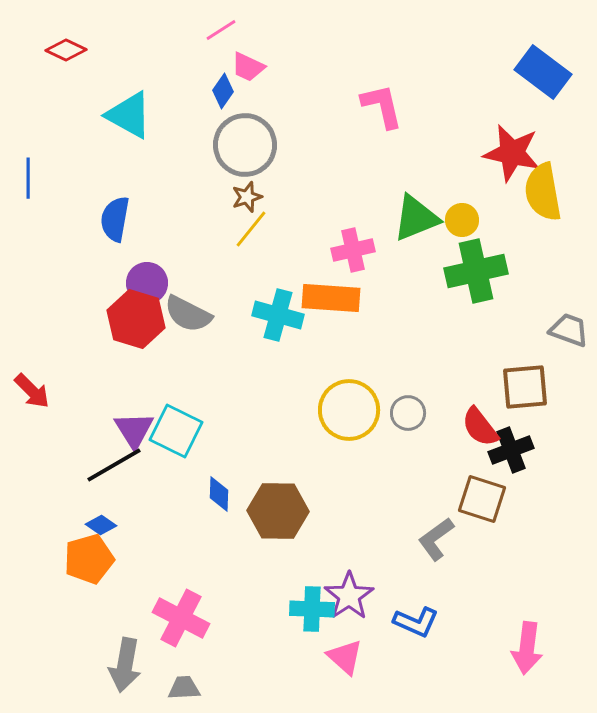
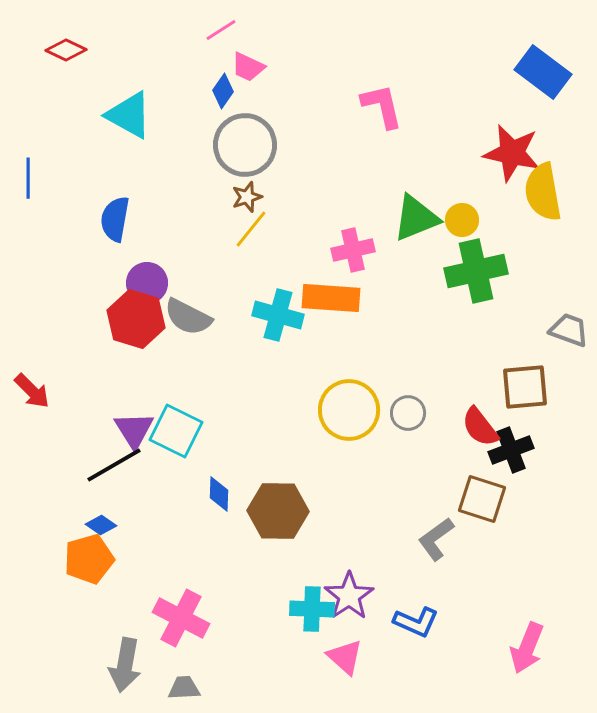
gray semicircle at (188, 314): moved 3 px down
pink arrow at (527, 648): rotated 15 degrees clockwise
